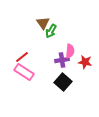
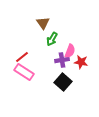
green arrow: moved 1 px right, 8 px down
pink semicircle: rotated 16 degrees clockwise
red star: moved 4 px left
